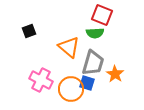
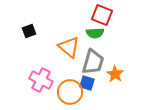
gray trapezoid: moved 1 px up
orange circle: moved 1 px left, 3 px down
